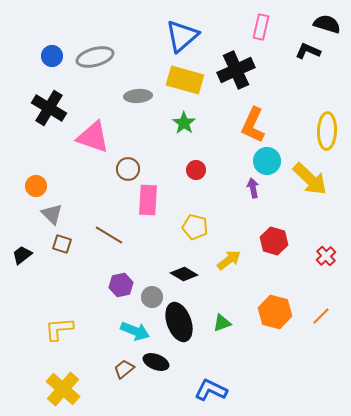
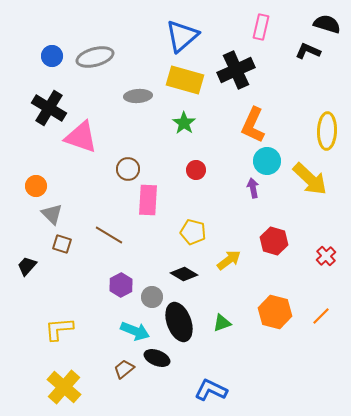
pink triangle at (93, 137): moved 12 px left
yellow pentagon at (195, 227): moved 2 px left, 5 px down
black trapezoid at (22, 255): moved 5 px right, 11 px down; rotated 10 degrees counterclockwise
purple hexagon at (121, 285): rotated 15 degrees counterclockwise
black ellipse at (156, 362): moved 1 px right, 4 px up
yellow cross at (63, 389): moved 1 px right, 2 px up
